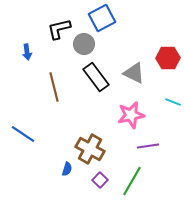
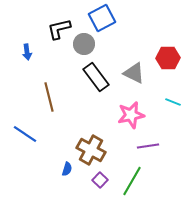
brown line: moved 5 px left, 10 px down
blue line: moved 2 px right
brown cross: moved 1 px right, 1 px down
